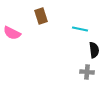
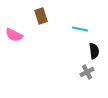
pink semicircle: moved 2 px right, 2 px down
black semicircle: moved 1 px down
gray cross: rotated 32 degrees counterclockwise
